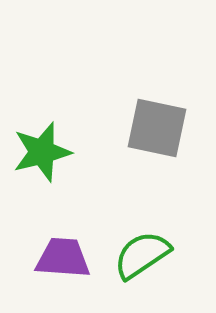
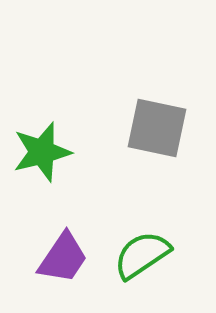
purple trapezoid: rotated 120 degrees clockwise
